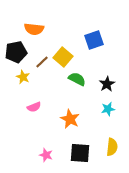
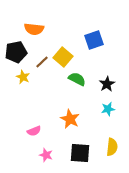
pink semicircle: moved 24 px down
